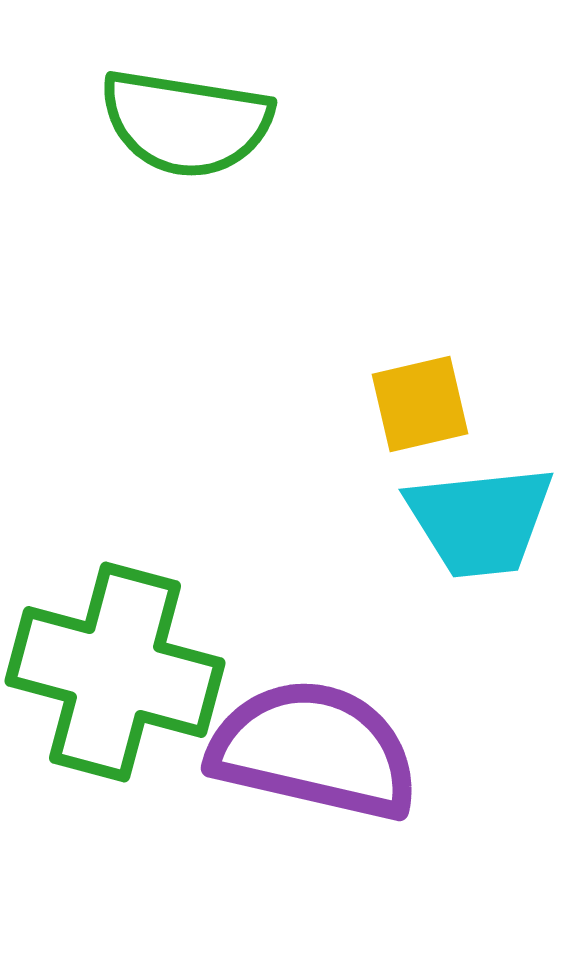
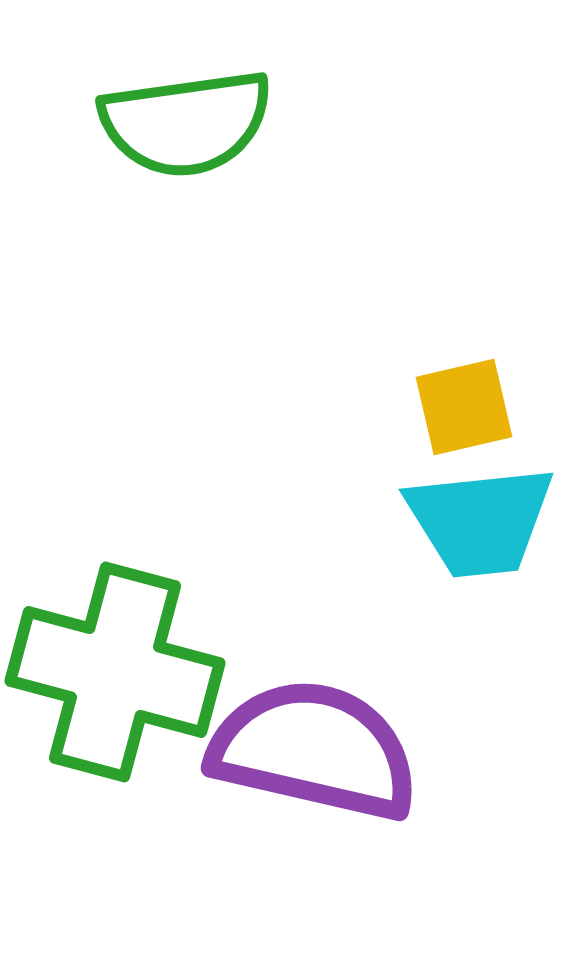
green semicircle: rotated 17 degrees counterclockwise
yellow square: moved 44 px right, 3 px down
